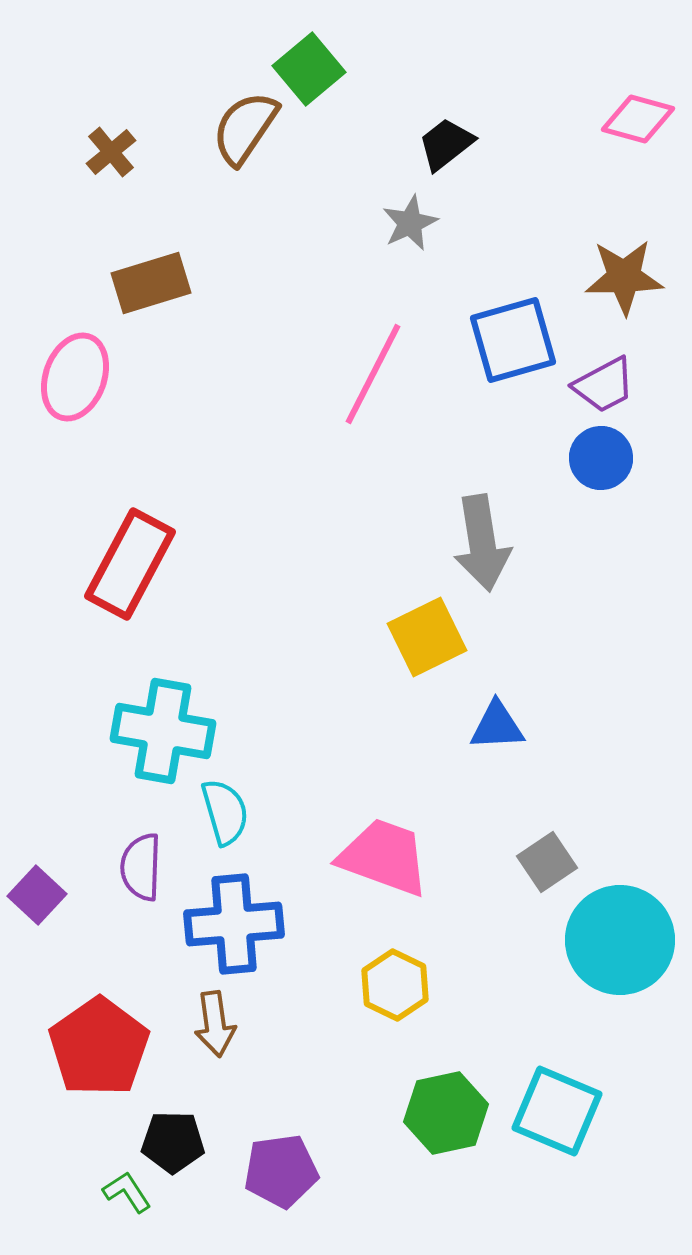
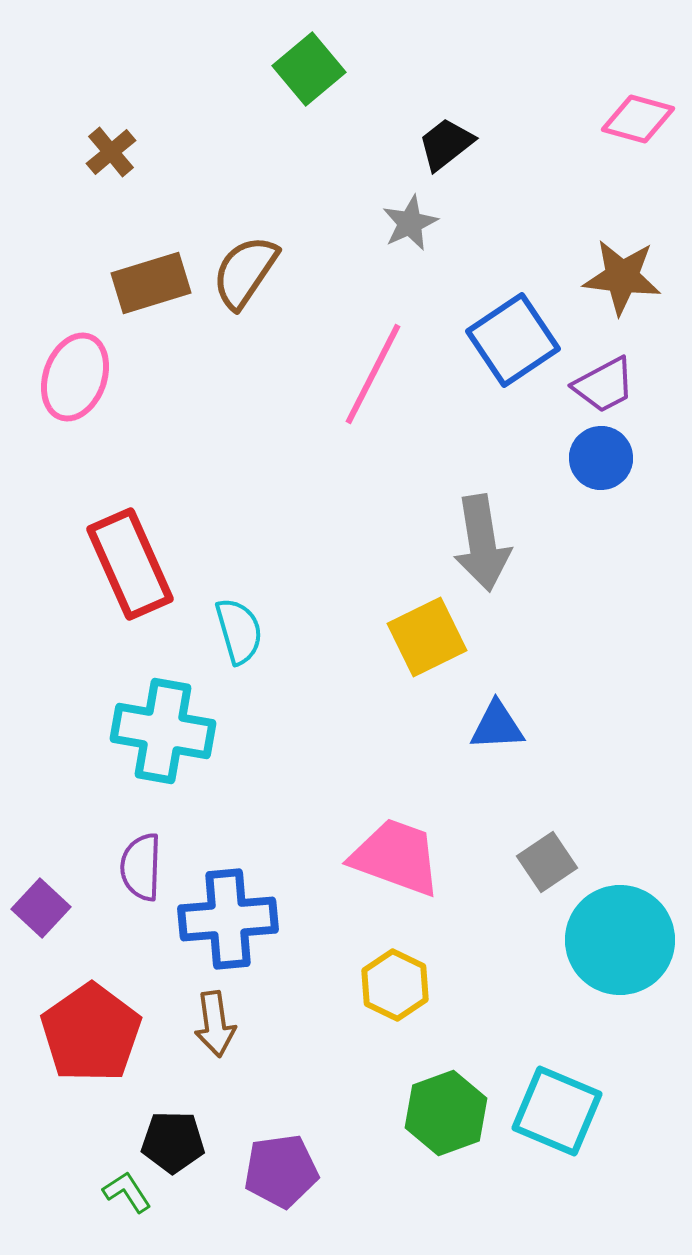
brown semicircle: moved 144 px down
brown star: moved 2 px left; rotated 8 degrees clockwise
blue square: rotated 18 degrees counterclockwise
red rectangle: rotated 52 degrees counterclockwise
cyan semicircle: moved 14 px right, 181 px up
pink trapezoid: moved 12 px right
purple square: moved 4 px right, 13 px down
blue cross: moved 6 px left, 5 px up
red pentagon: moved 8 px left, 14 px up
green hexagon: rotated 8 degrees counterclockwise
